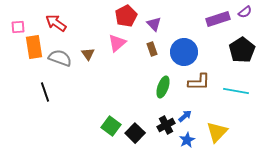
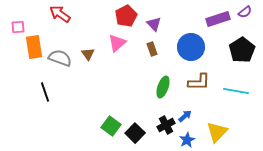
red arrow: moved 4 px right, 9 px up
blue circle: moved 7 px right, 5 px up
